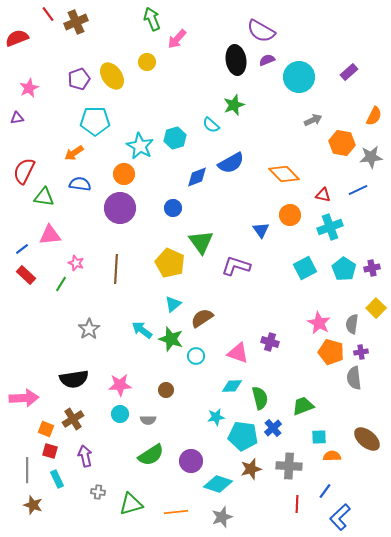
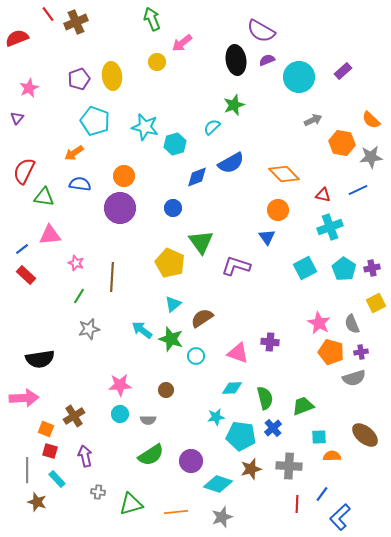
pink arrow at (177, 39): moved 5 px right, 4 px down; rotated 10 degrees clockwise
yellow circle at (147, 62): moved 10 px right
purple rectangle at (349, 72): moved 6 px left, 1 px up
yellow ellipse at (112, 76): rotated 28 degrees clockwise
orange semicircle at (374, 116): moved 3 px left, 4 px down; rotated 108 degrees clockwise
purple triangle at (17, 118): rotated 40 degrees counterclockwise
cyan pentagon at (95, 121): rotated 20 degrees clockwise
cyan semicircle at (211, 125): moved 1 px right, 2 px down; rotated 96 degrees clockwise
cyan hexagon at (175, 138): moved 6 px down
cyan star at (140, 146): moved 5 px right, 19 px up; rotated 16 degrees counterclockwise
orange circle at (124, 174): moved 2 px down
orange circle at (290, 215): moved 12 px left, 5 px up
blue triangle at (261, 230): moved 6 px right, 7 px down
brown line at (116, 269): moved 4 px left, 8 px down
green line at (61, 284): moved 18 px right, 12 px down
yellow square at (376, 308): moved 5 px up; rotated 18 degrees clockwise
gray semicircle at (352, 324): rotated 30 degrees counterclockwise
gray star at (89, 329): rotated 20 degrees clockwise
purple cross at (270, 342): rotated 12 degrees counterclockwise
gray semicircle at (354, 378): rotated 100 degrees counterclockwise
black semicircle at (74, 379): moved 34 px left, 20 px up
cyan diamond at (232, 386): moved 2 px down
green semicircle at (260, 398): moved 5 px right
brown cross at (73, 419): moved 1 px right, 3 px up
cyan pentagon at (243, 436): moved 2 px left
brown ellipse at (367, 439): moved 2 px left, 4 px up
cyan rectangle at (57, 479): rotated 18 degrees counterclockwise
blue line at (325, 491): moved 3 px left, 3 px down
brown star at (33, 505): moved 4 px right, 3 px up
